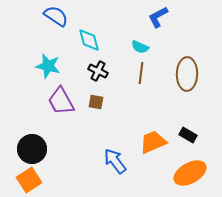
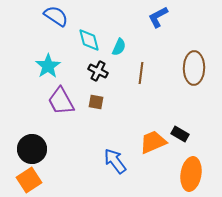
cyan semicircle: moved 21 px left; rotated 90 degrees counterclockwise
cyan star: rotated 25 degrees clockwise
brown ellipse: moved 7 px right, 6 px up
black rectangle: moved 8 px left, 1 px up
orange ellipse: moved 1 px right, 1 px down; rotated 52 degrees counterclockwise
